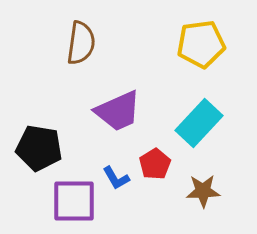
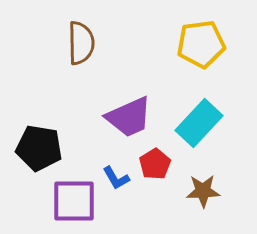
brown semicircle: rotated 9 degrees counterclockwise
purple trapezoid: moved 11 px right, 6 px down
